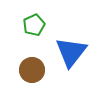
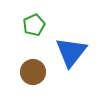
brown circle: moved 1 px right, 2 px down
